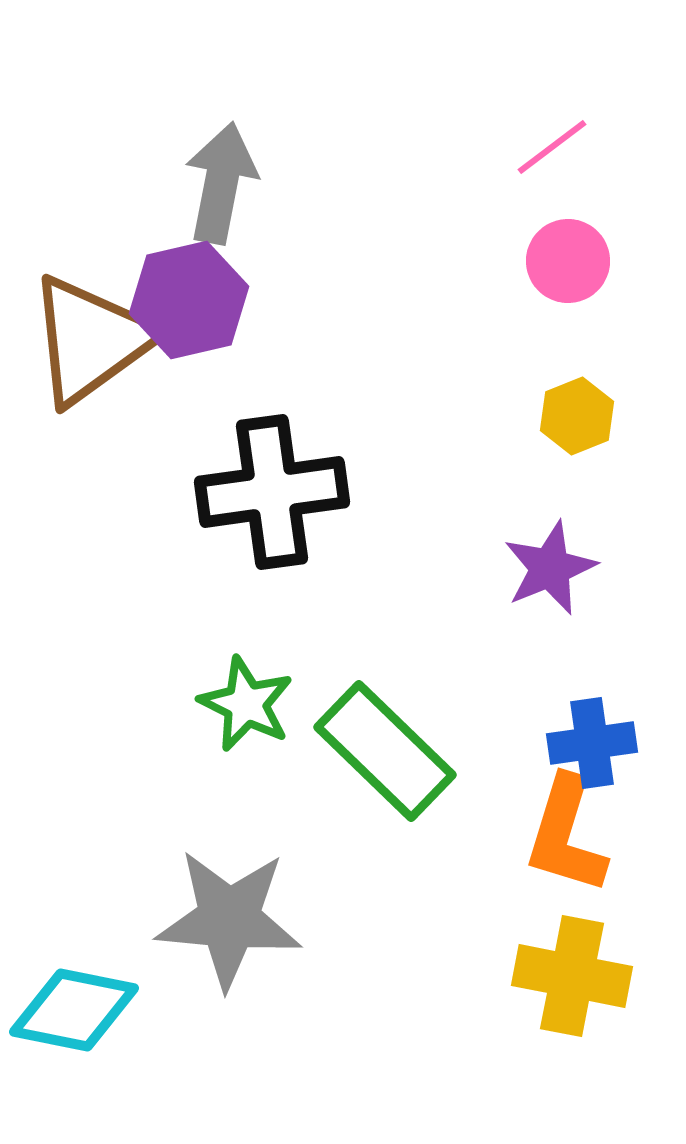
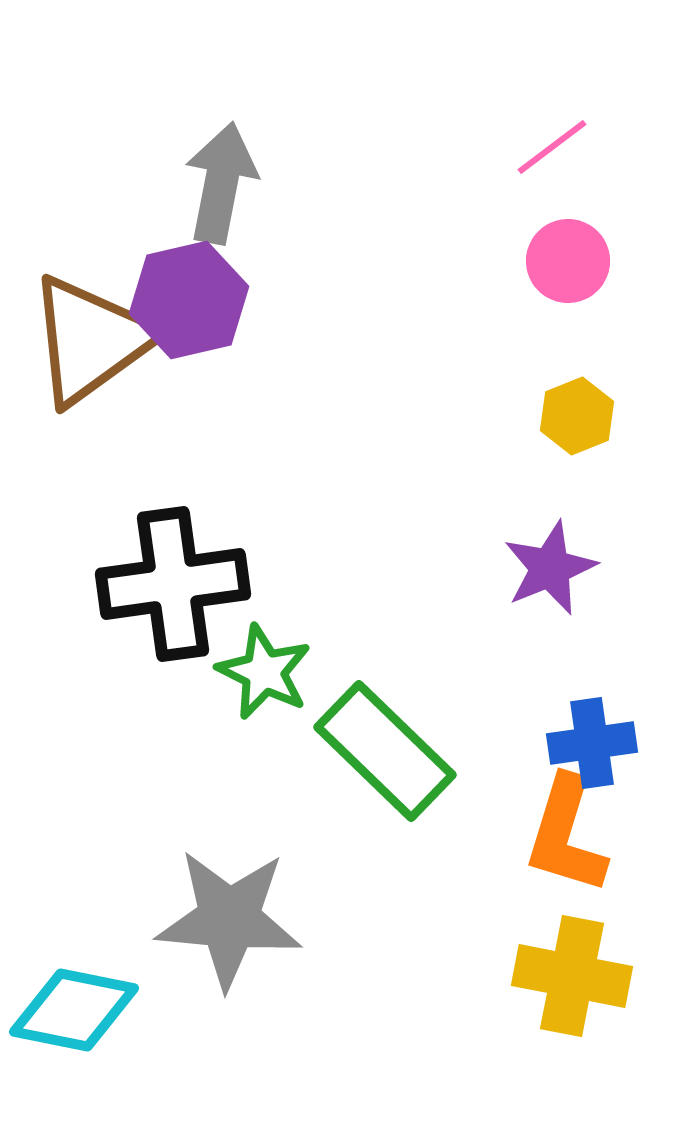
black cross: moved 99 px left, 92 px down
green star: moved 18 px right, 32 px up
